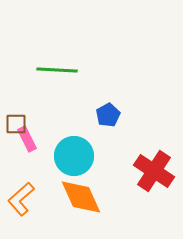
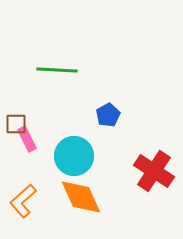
orange L-shape: moved 2 px right, 2 px down
